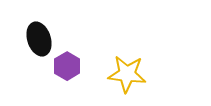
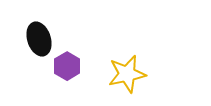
yellow star: rotated 18 degrees counterclockwise
